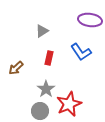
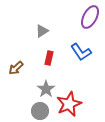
purple ellipse: moved 3 px up; rotated 70 degrees counterclockwise
